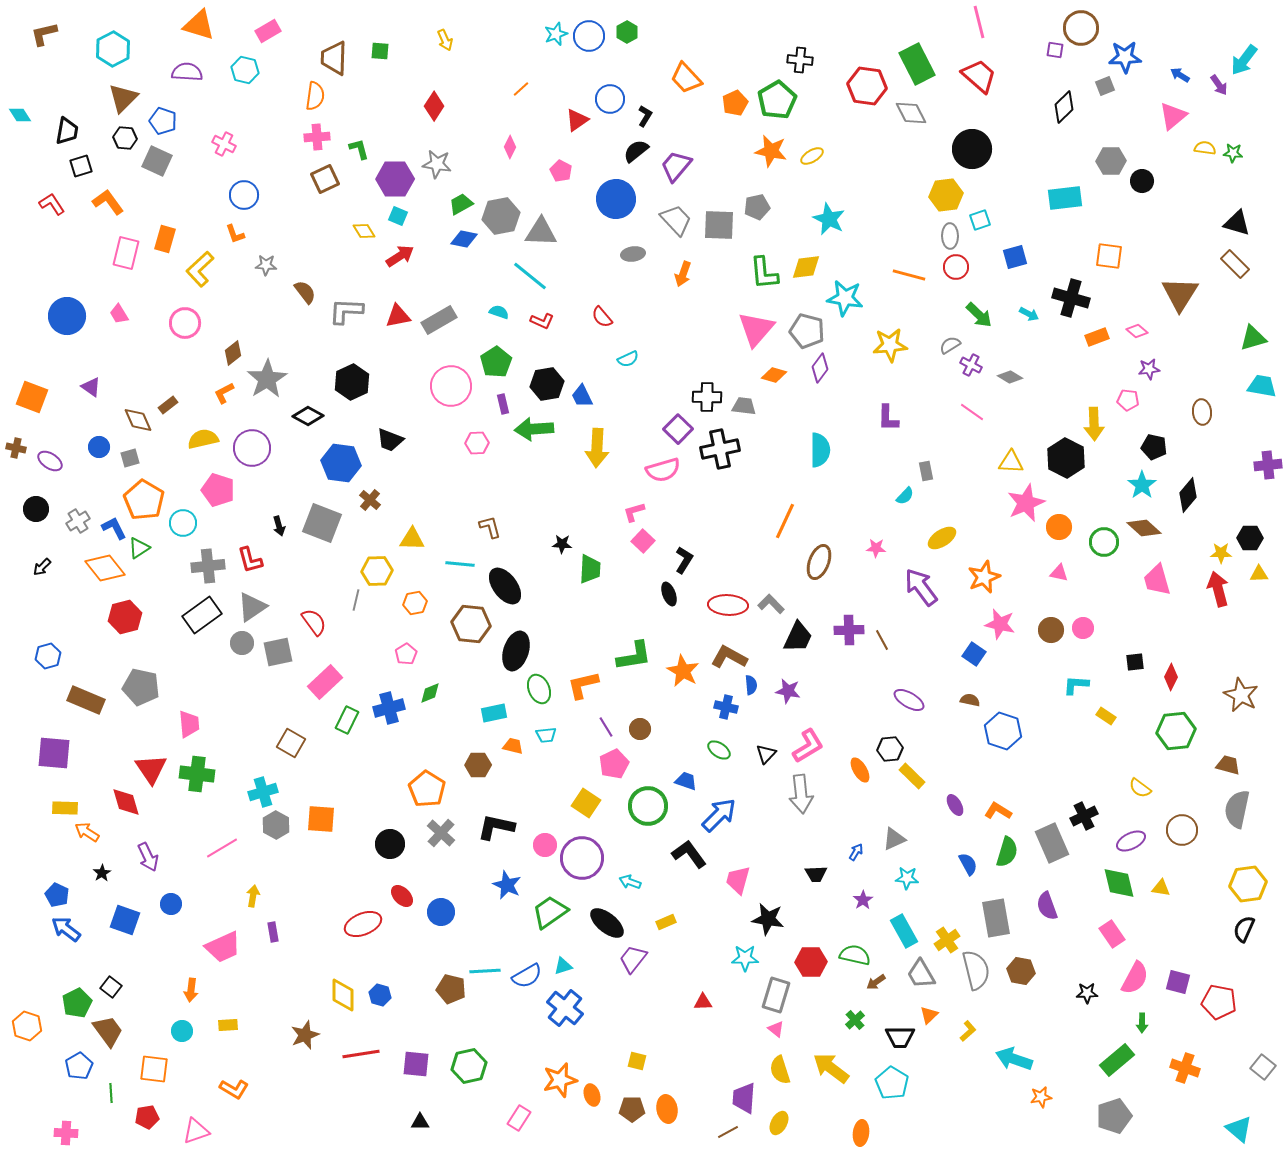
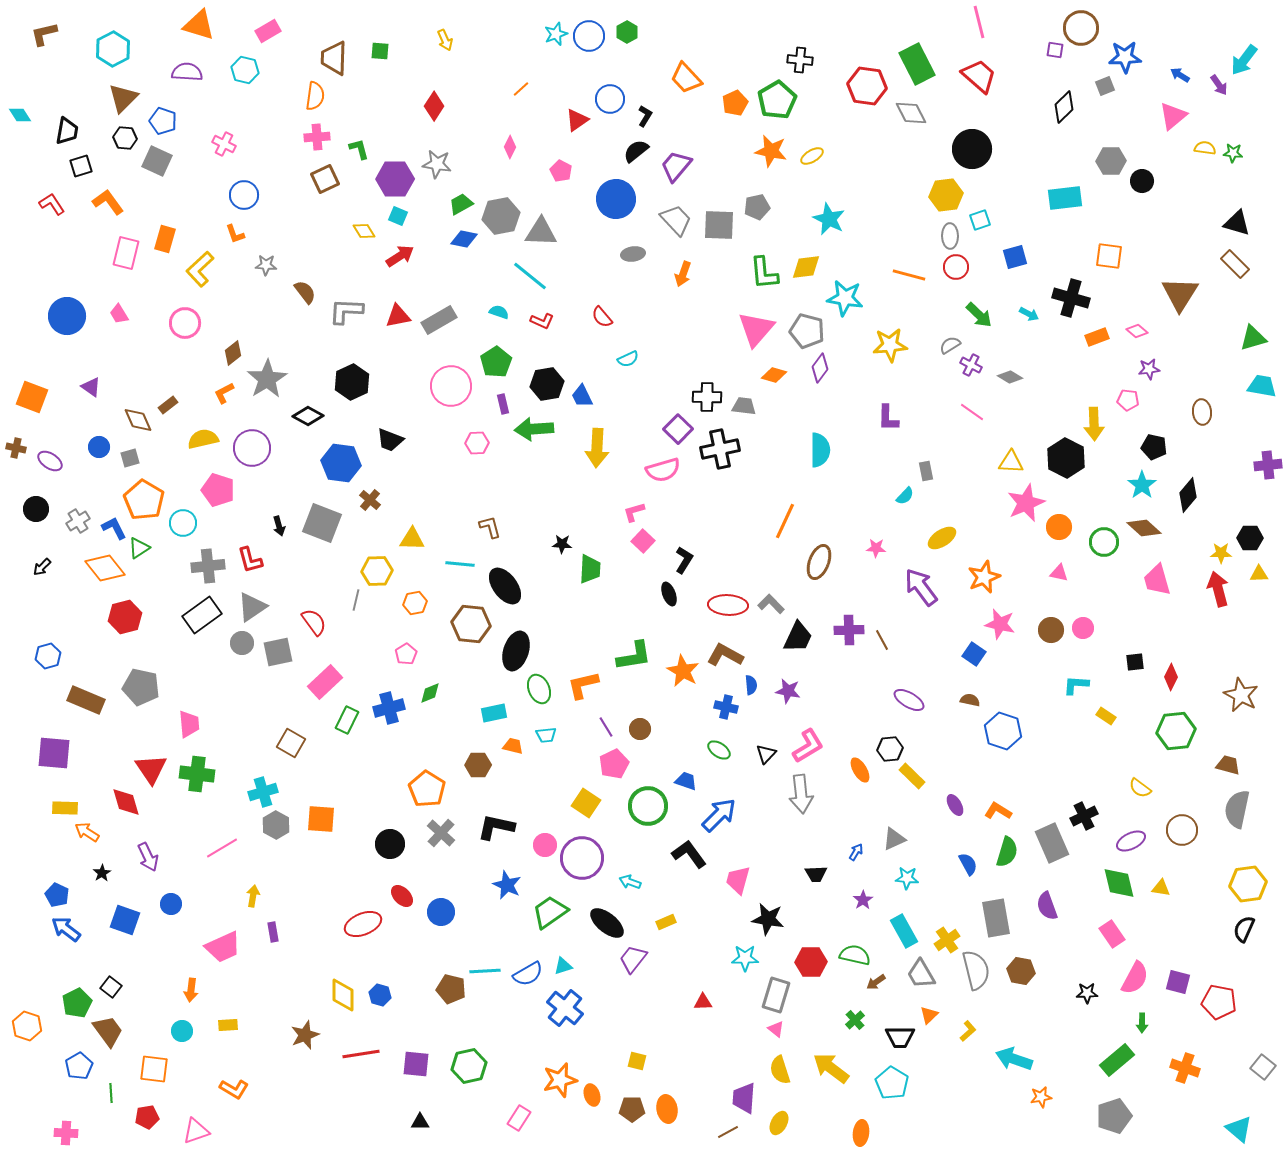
brown L-shape at (729, 657): moved 4 px left, 2 px up
blue semicircle at (527, 976): moved 1 px right, 2 px up
